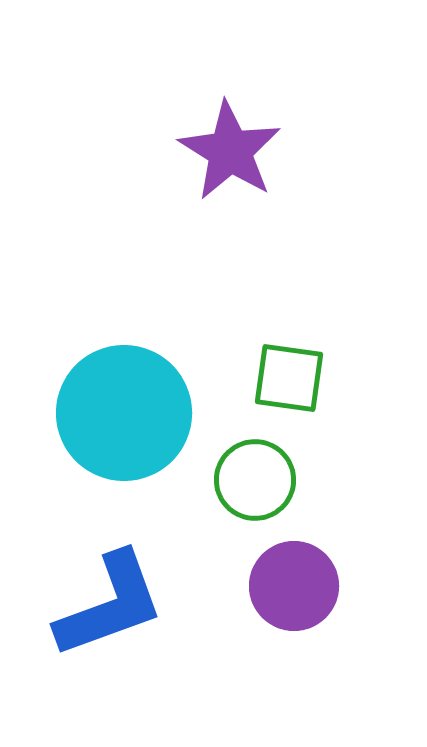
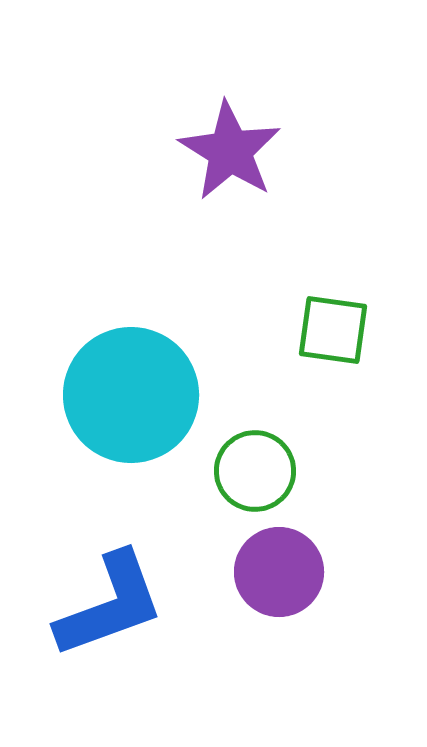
green square: moved 44 px right, 48 px up
cyan circle: moved 7 px right, 18 px up
green circle: moved 9 px up
purple circle: moved 15 px left, 14 px up
